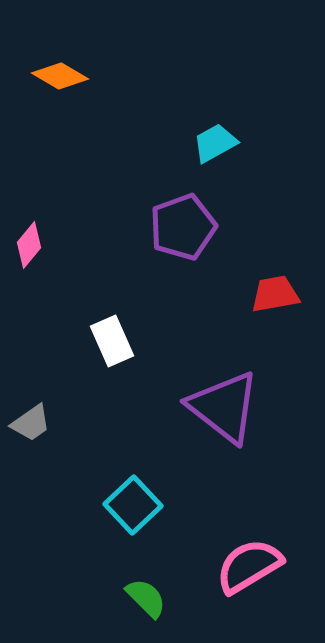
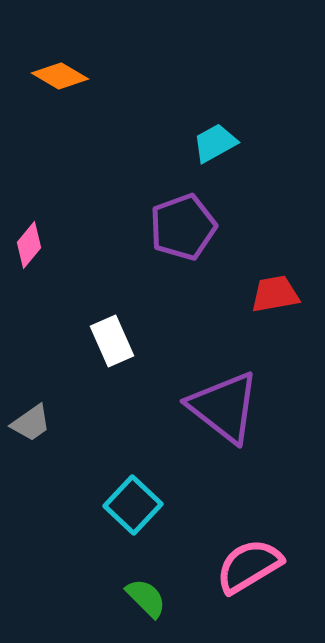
cyan square: rotated 4 degrees counterclockwise
